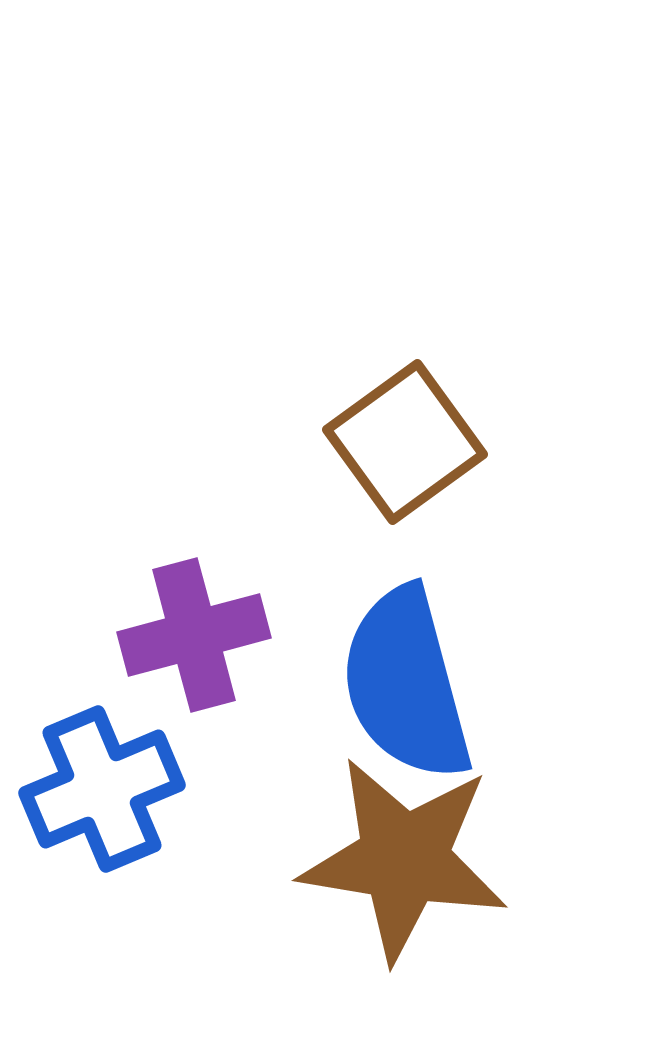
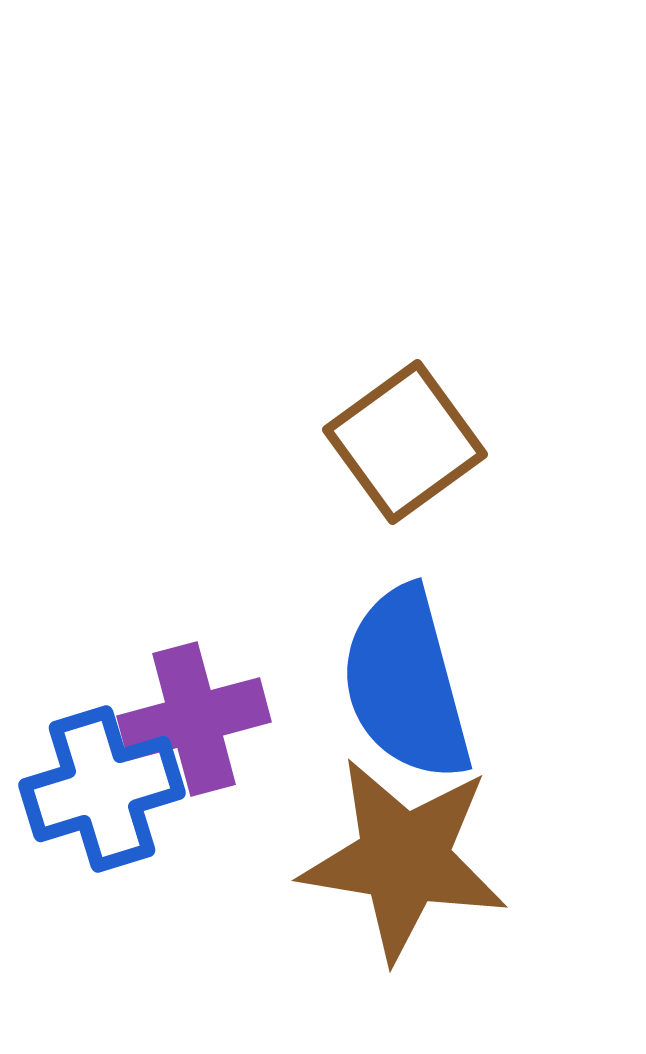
purple cross: moved 84 px down
blue cross: rotated 6 degrees clockwise
